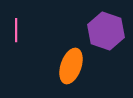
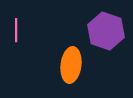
orange ellipse: moved 1 px up; rotated 12 degrees counterclockwise
